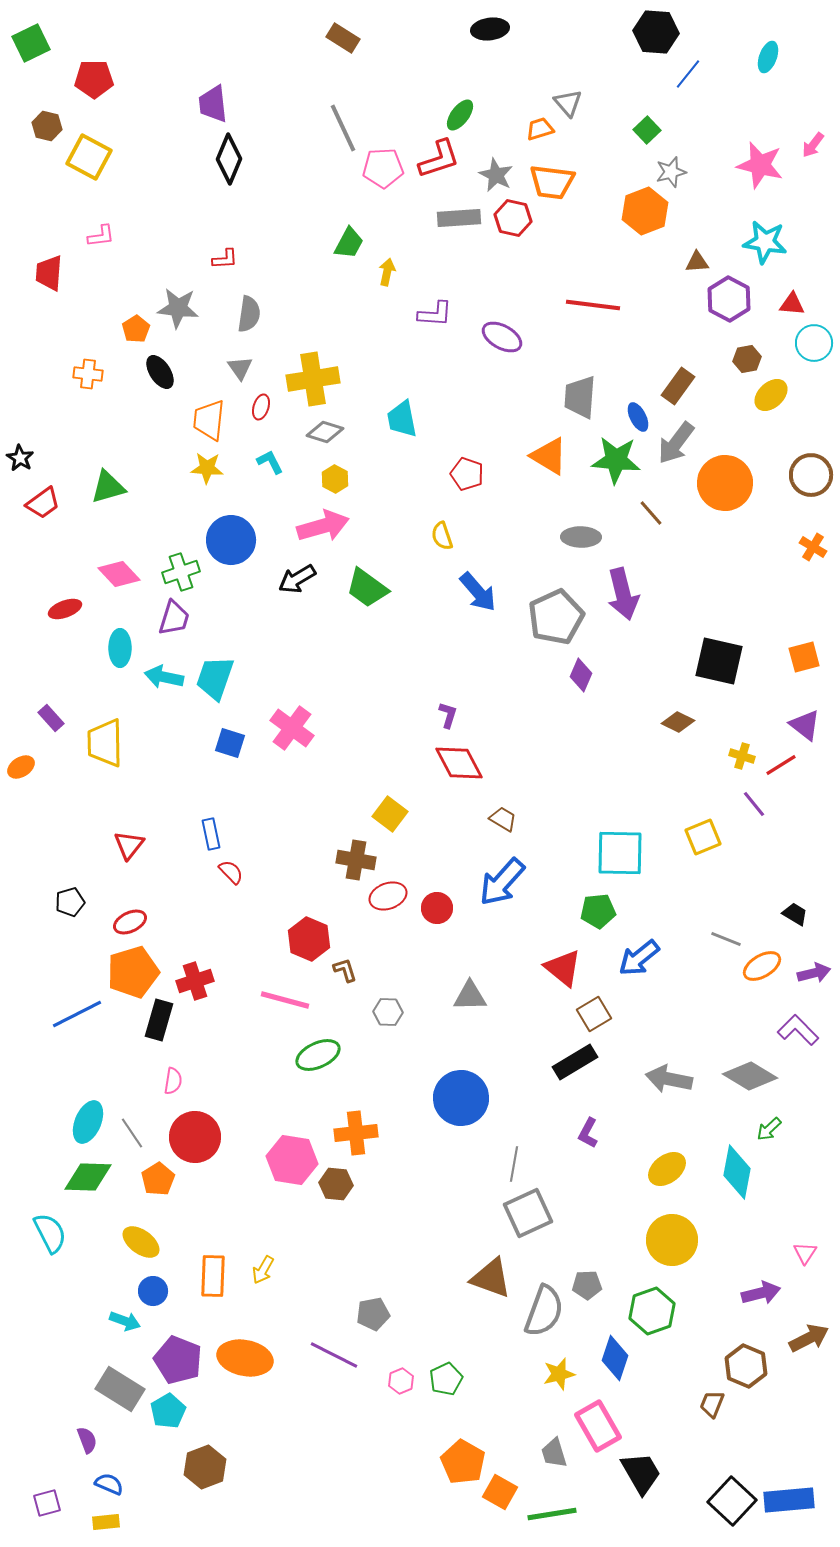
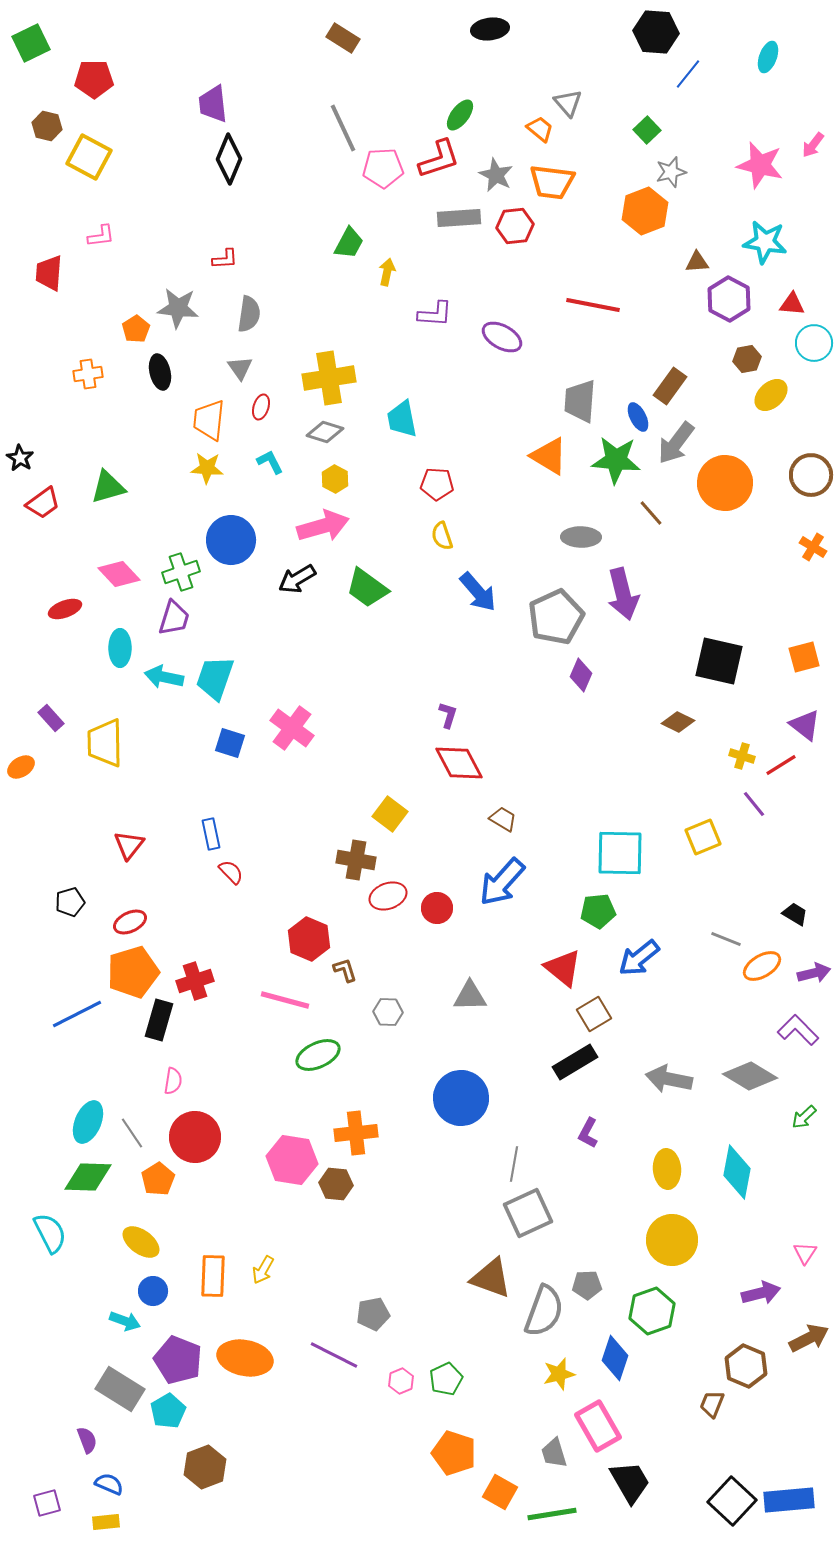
orange trapezoid at (540, 129): rotated 56 degrees clockwise
red hexagon at (513, 218): moved 2 px right, 8 px down; rotated 18 degrees counterclockwise
red line at (593, 305): rotated 4 degrees clockwise
black ellipse at (160, 372): rotated 20 degrees clockwise
orange cross at (88, 374): rotated 16 degrees counterclockwise
yellow cross at (313, 379): moved 16 px right, 1 px up
brown rectangle at (678, 386): moved 8 px left
gray trapezoid at (580, 397): moved 4 px down
red pentagon at (467, 474): moved 30 px left, 10 px down; rotated 16 degrees counterclockwise
green arrow at (769, 1129): moved 35 px right, 12 px up
yellow ellipse at (667, 1169): rotated 57 degrees counterclockwise
orange pentagon at (463, 1462): moved 9 px left, 9 px up; rotated 12 degrees counterclockwise
black trapezoid at (641, 1473): moved 11 px left, 9 px down
